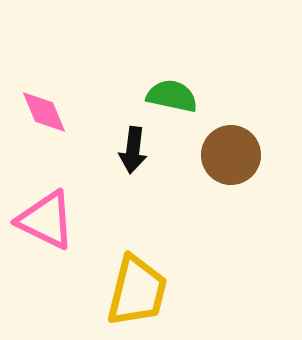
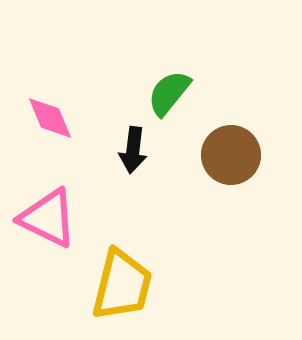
green semicircle: moved 3 px left, 3 px up; rotated 63 degrees counterclockwise
pink diamond: moved 6 px right, 6 px down
pink triangle: moved 2 px right, 2 px up
yellow trapezoid: moved 15 px left, 6 px up
